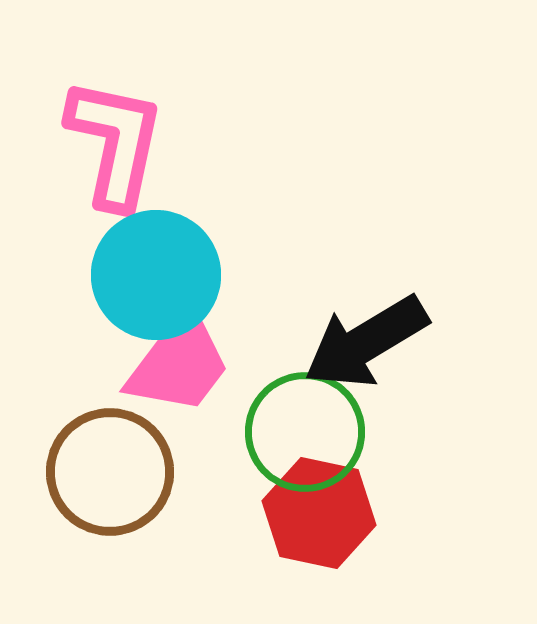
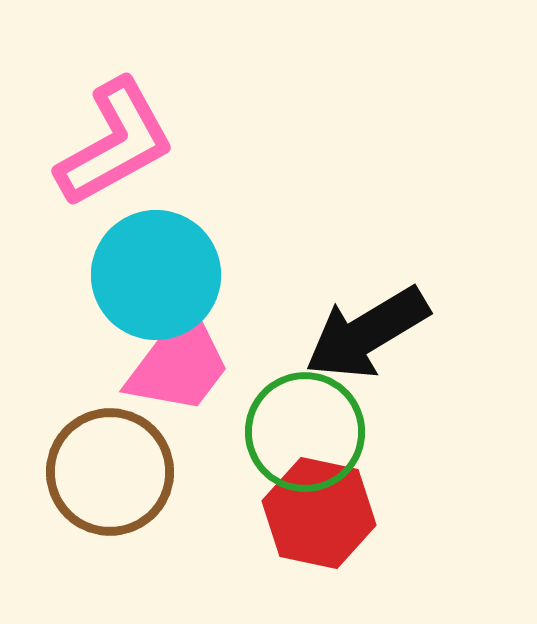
pink L-shape: rotated 49 degrees clockwise
black arrow: moved 1 px right, 9 px up
